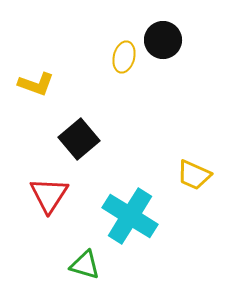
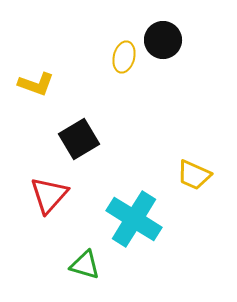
black square: rotated 9 degrees clockwise
red triangle: rotated 9 degrees clockwise
cyan cross: moved 4 px right, 3 px down
